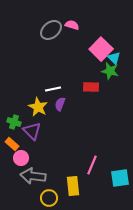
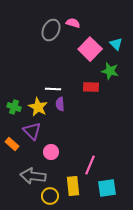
pink semicircle: moved 1 px right, 2 px up
gray ellipse: rotated 25 degrees counterclockwise
pink square: moved 11 px left
cyan triangle: moved 2 px right, 14 px up
white line: rotated 14 degrees clockwise
purple semicircle: rotated 24 degrees counterclockwise
green cross: moved 15 px up
pink circle: moved 30 px right, 6 px up
pink line: moved 2 px left
cyan square: moved 13 px left, 10 px down
yellow circle: moved 1 px right, 2 px up
